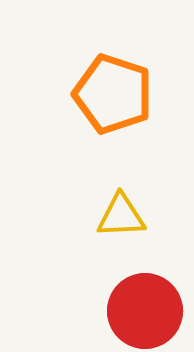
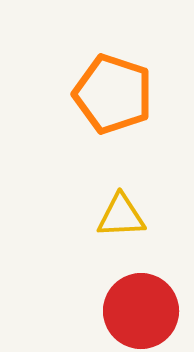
red circle: moved 4 px left
